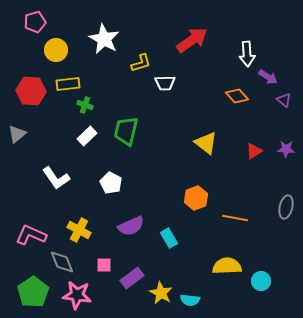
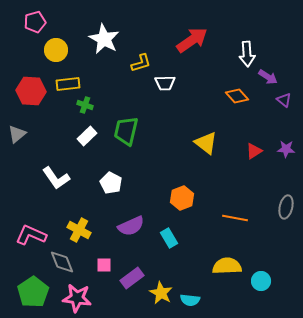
orange hexagon: moved 14 px left
pink star: moved 3 px down
